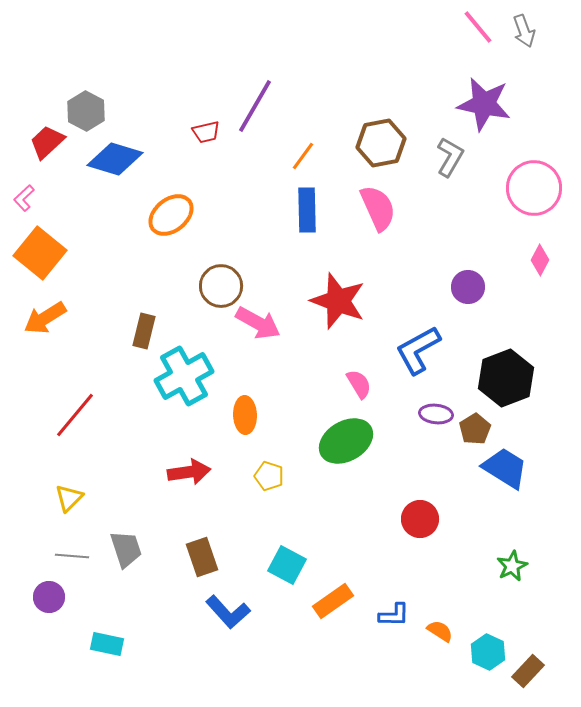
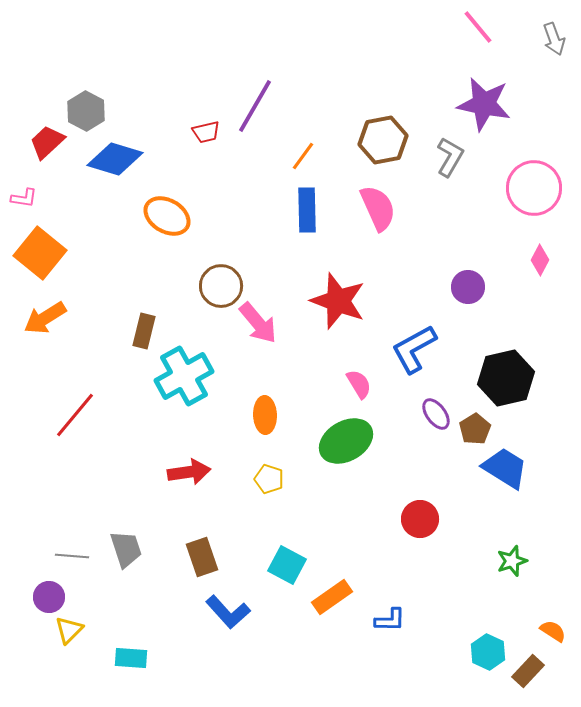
gray arrow at (524, 31): moved 30 px right, 8 px down
brown hexagon at (381, 143): moved 2 px right, 3 px up
pink L-shape at (24, 198): rotated 128 degrees counterclockwise
orange ellipse at (171, 215): moved 4 px left, 1 px down; rotated 69 degrees clockwise
pink arrow at (258, 323): rotated 21 degrees clockwise
blue L-shape at (418, 350): moved 4 px left, 1 px up
black hexagon at (506, 378): rotated 8 degrees clockwise
purple ellipse at (436, 414): rotated 48 degrees clockwise
orange ellipse at (245, 415): moved 20 px right
yellow pentagon at (269, 476): moved 3 px down
yellow triangle at (69, 498): moved 132 px down
green star at (512, 566): moved 5 px up; rotated 8 degrees clockwise
orange rectangle at (333, 601): moved 1 px left, 4 px up
blue L-shape at (394, 615): moved 4 px left, 5 px down
orange semicircle at (440, 631): moved 113 px right
cyan rectangle at (107, 644): moved 24 px right, 14 px down; rotated 8 degrees counterclockwise
